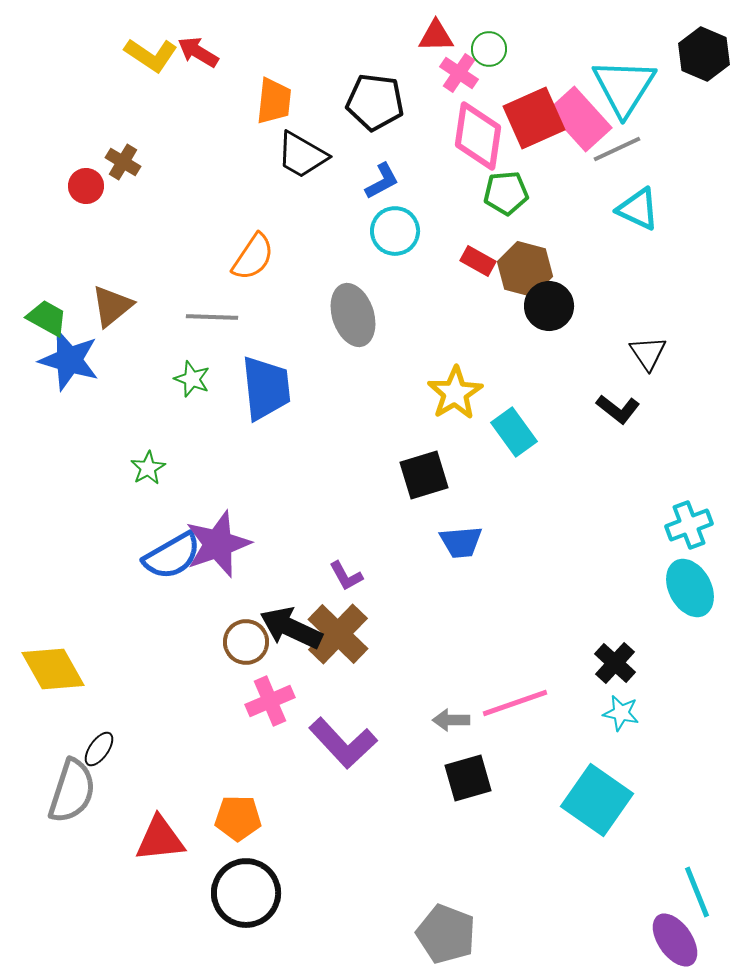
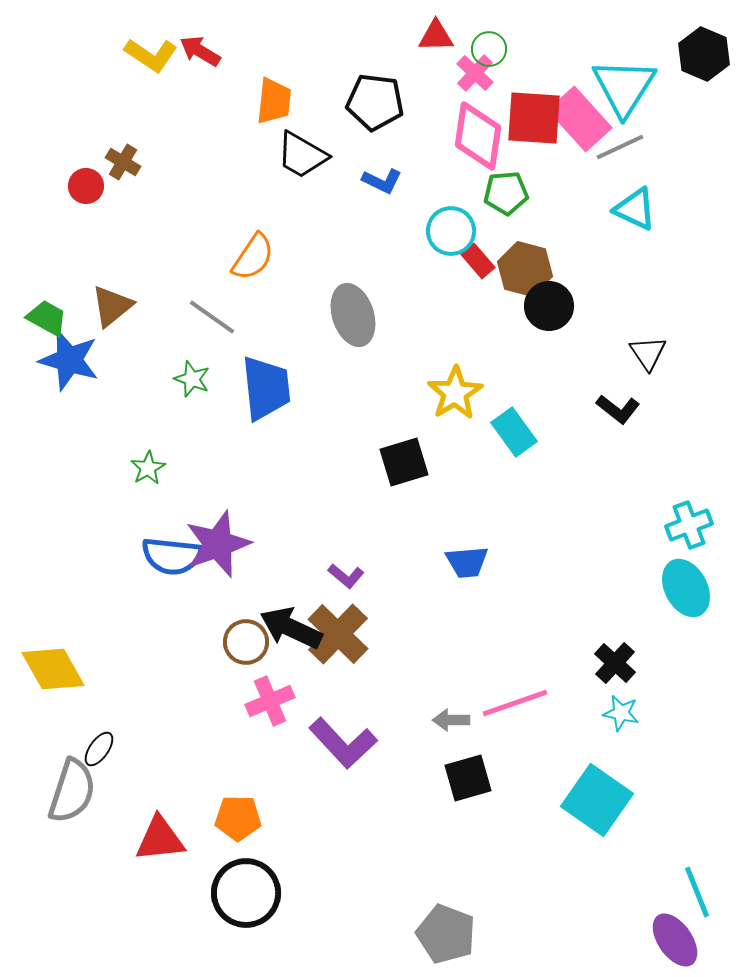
red arrow at (198, 52): moved 2 px right, 1 px up
pink cross at (459, 73): moved 16 px right; rotated 9 degrees clockwise
red square at (534, 118): rotated 28 degrees clockwise
gray line at (617, 149): moved 3 px right, 2 px up
blue L-shape at (382, 181): rotated 54 degrees clockwise
cyan triangle at (638, 209): moved 3 px left
cyan circle at (395, 231): moved 56 px right
red rectangle at (478, 261): rotated 20 degrees clockwise
gray line at (212, 317): rotated 33 degrees clockwise
black square at (424, 475): moved 20 px left, 13 px up
blue trapezoid at (461, 542): moved 6 px right, 20 px down
blue semicircle at (172, 556): rotated 36 degrees clockwise
purple L-shape at (346, 576): rotated 21 degrees counterclockwise
cyan ellipse at (690, 588): moved 4 px left
